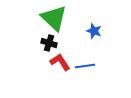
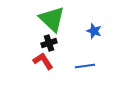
green triangle: moved 2 px left, 1 px down
black cross: rotated 35 degrees counterclockwise
red L-shape: moved 17 px left, 1 px up
